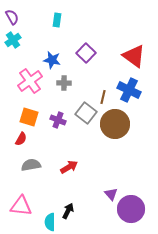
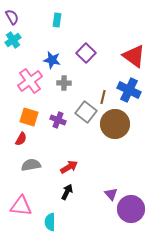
gray square: moved 1 px up
black arrow: moved 1 px left, 19 px up
